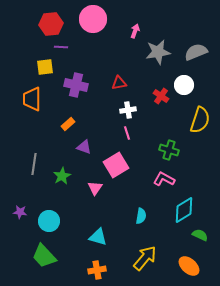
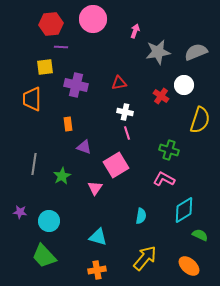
white cross: moved 3 px left, 2 px down; rotated 21 degrees clockwise
orange rectangle: rotated 56 degrees counterclockwise
